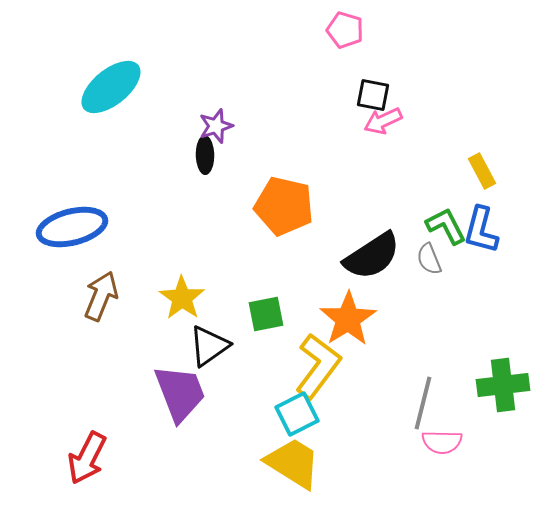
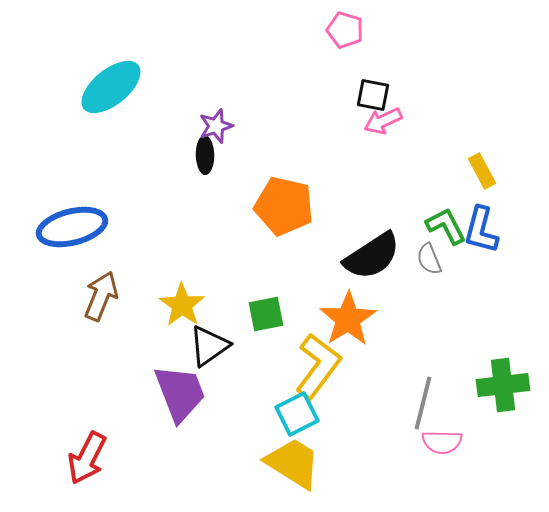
yellow star: moved 7 px down
